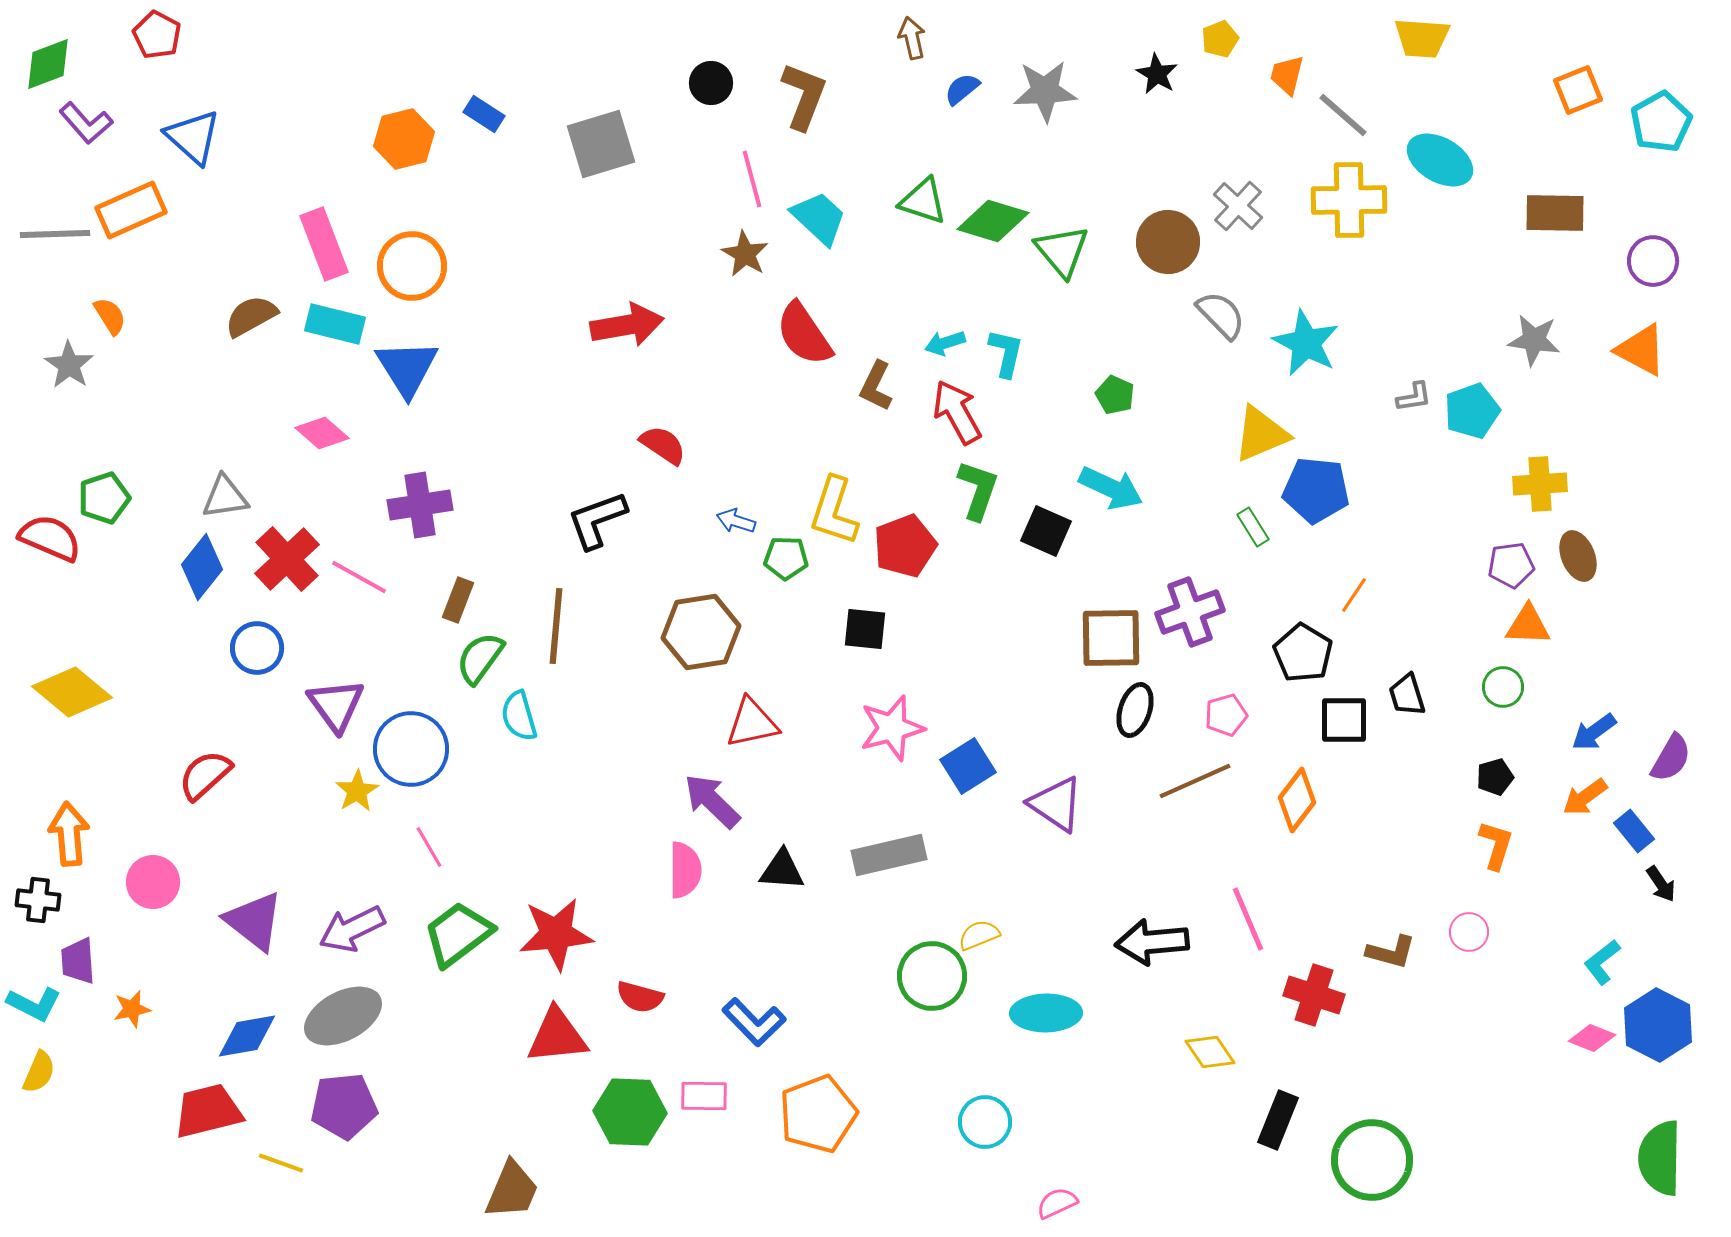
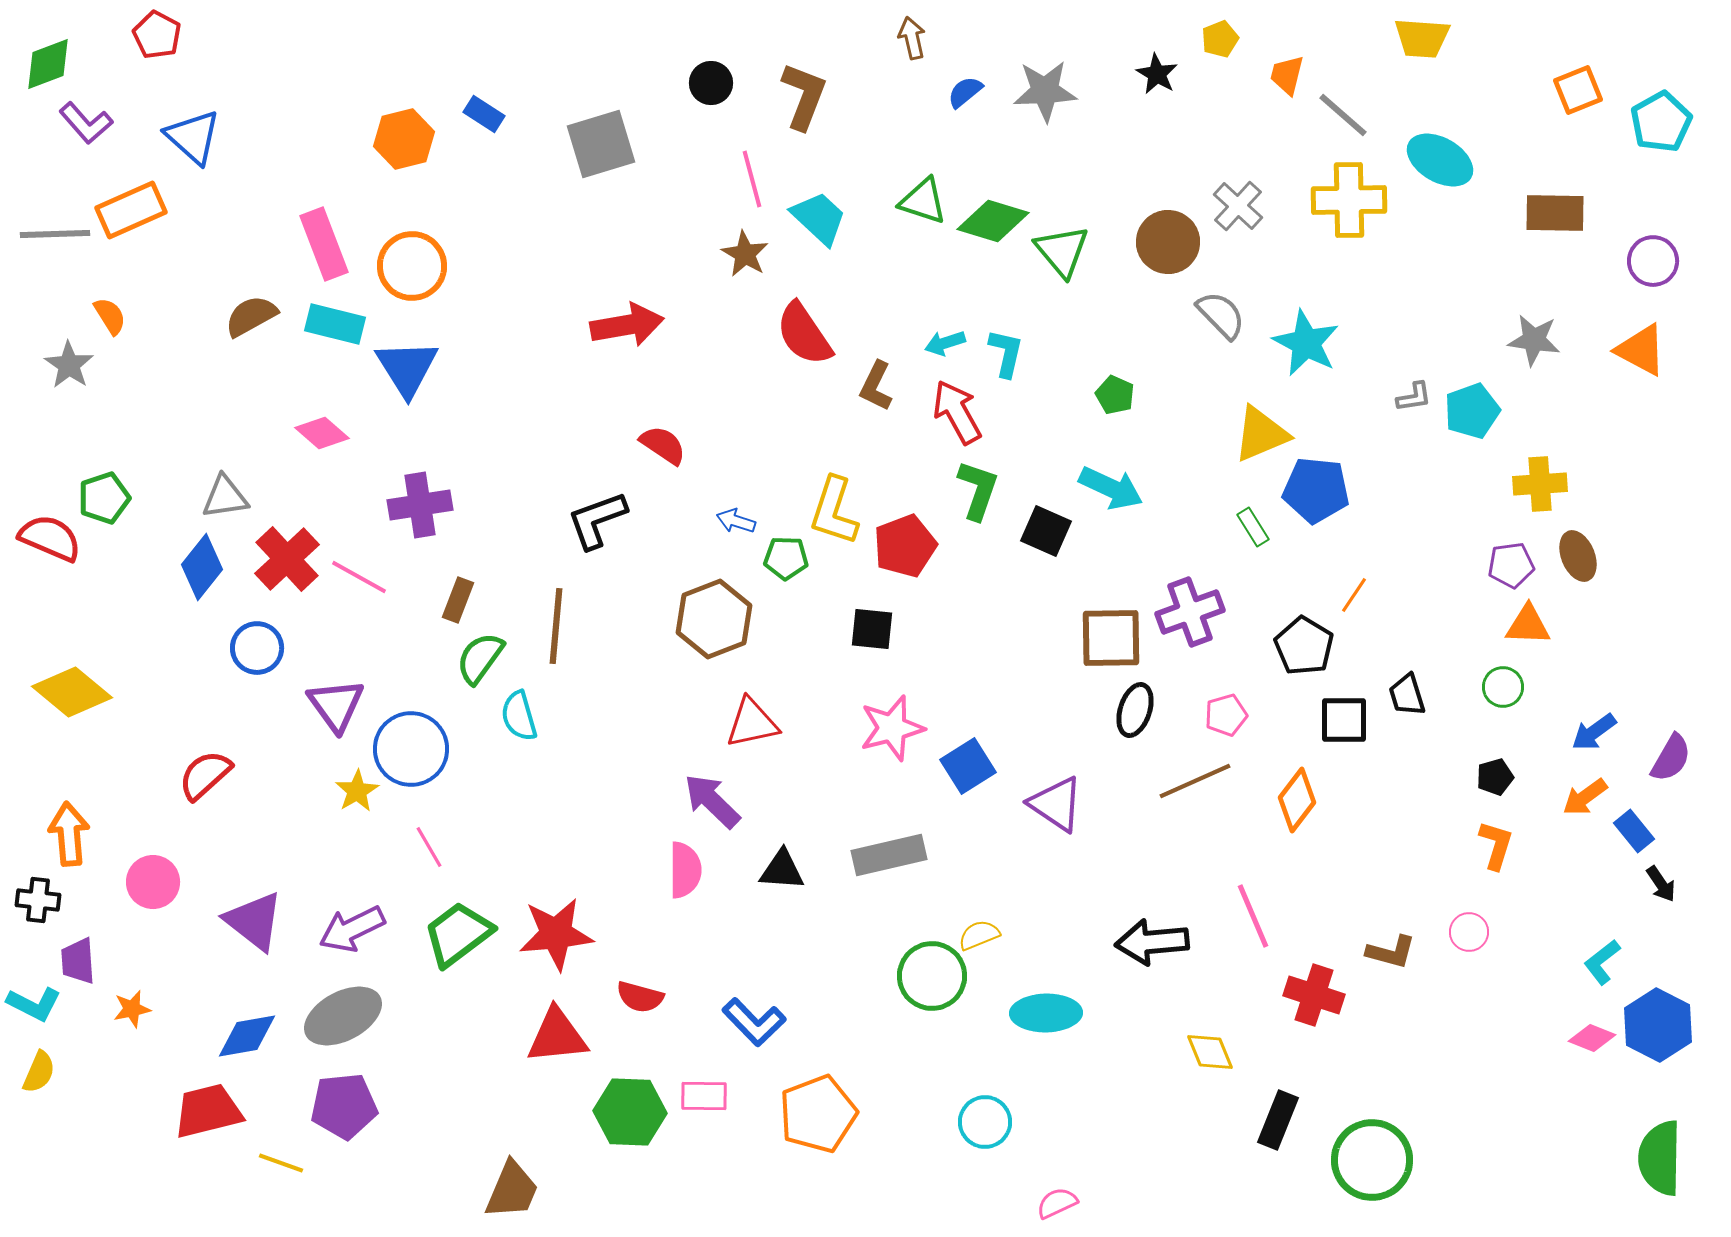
blue semicircle at (962, 89): moved 3 px right, 3 px down
black square at (865, 629): moved 7 px right
brown hexagon at (701, 632): moved 13 px right, 13 px up; rotated 12 degrees counterclockwise
black pentagon at (1303, 653): moved 1 px right, 7 px up
pink line at (1248, 919): moved 5 px right, 3 px up
yellow diamond at (1210, 1052): rotated 12 degrees clockwise
